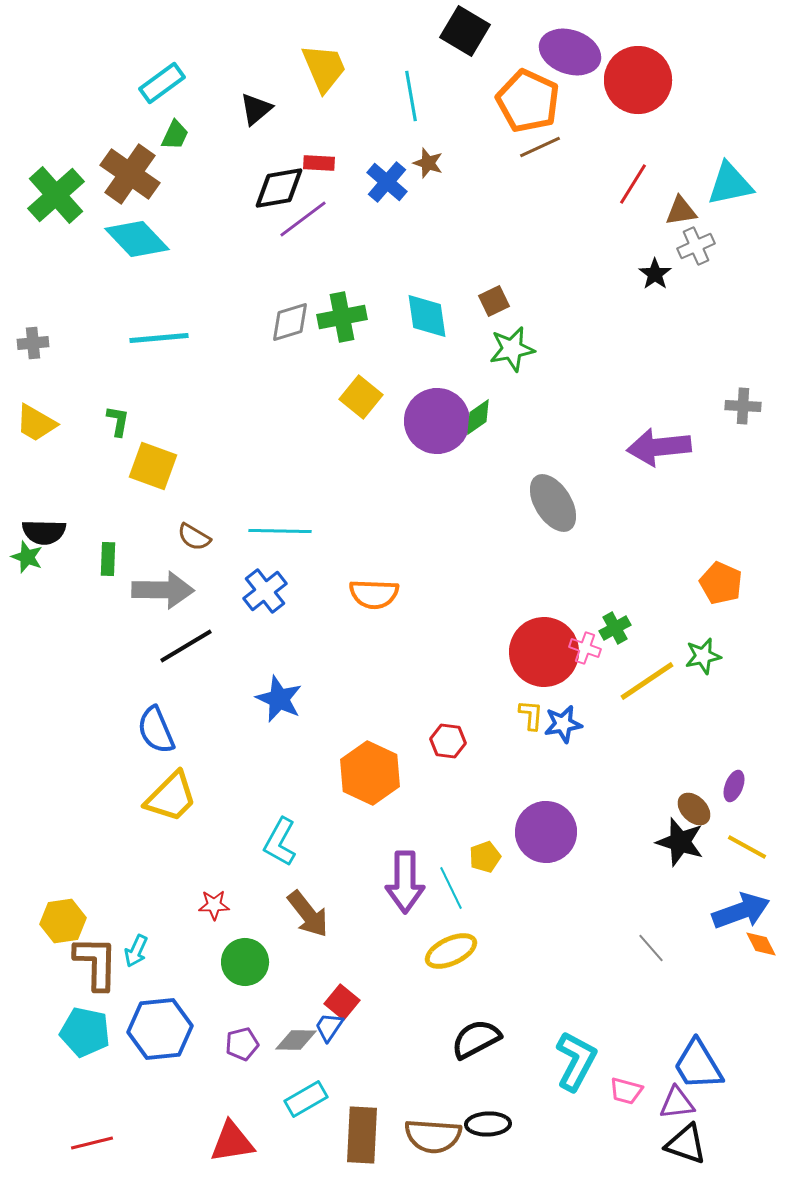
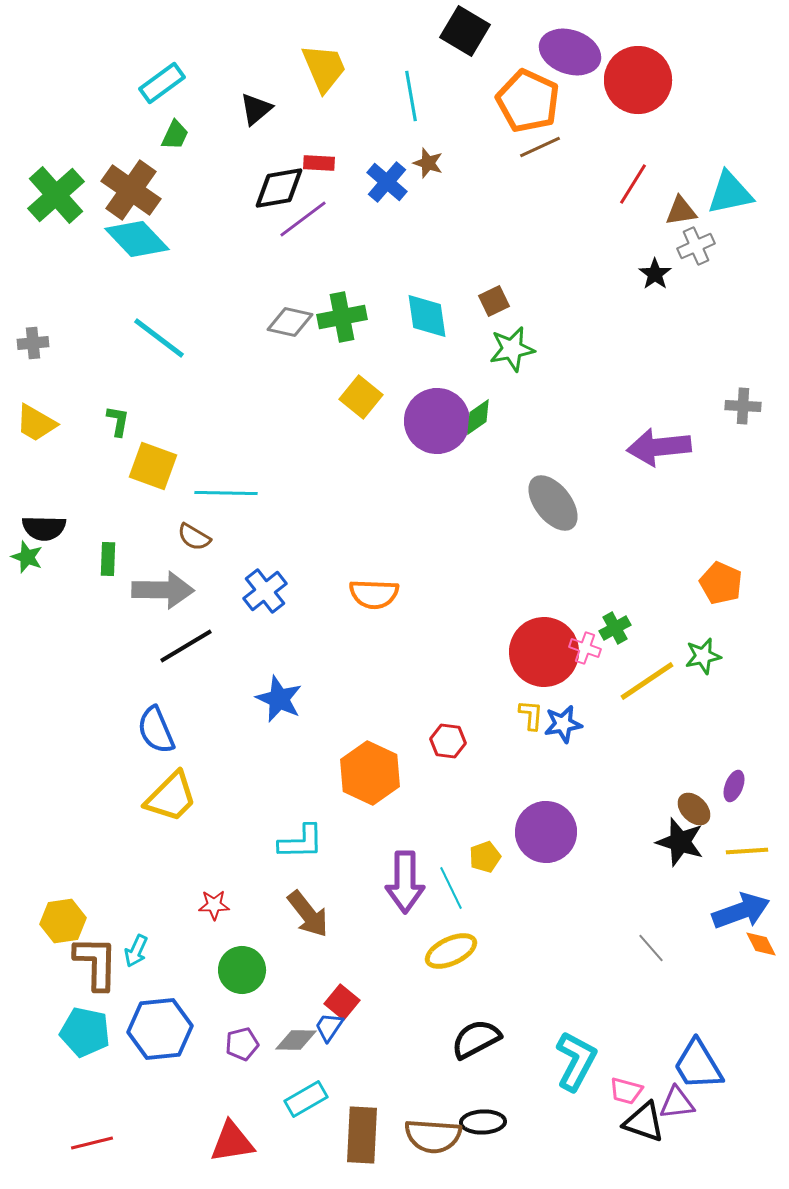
brown cross at (130, 174): moved 1 px right, 16 px down
cyan triangle at (730, 184): moved 9 px down
gray diamond at (290, 322): rotated 30 degrees clockwise
cyan line at (159, 338): rotated 42 degrees clockwise
gray ellipse at (553, 503): rotated 6 degrees counterclockwise
cyan line at (280, 531): moved 54 px left, 38 px up
black semicircle at (44, 532): moved 4 px up
cyan L-shape at (280, 842): moved 21 px right; rotated 120 degrees counterclockwise
yellow line at (747, 847): moved 4 px down; rotated 33 degrees counterclockwise
green circle at (245, 962): moved 3 px left, 8 px down
black ellipse at (488, 1124): moved 5 px left, 2 px up
black triangle at (686, 1144): moved 42 px left, 22 px up
